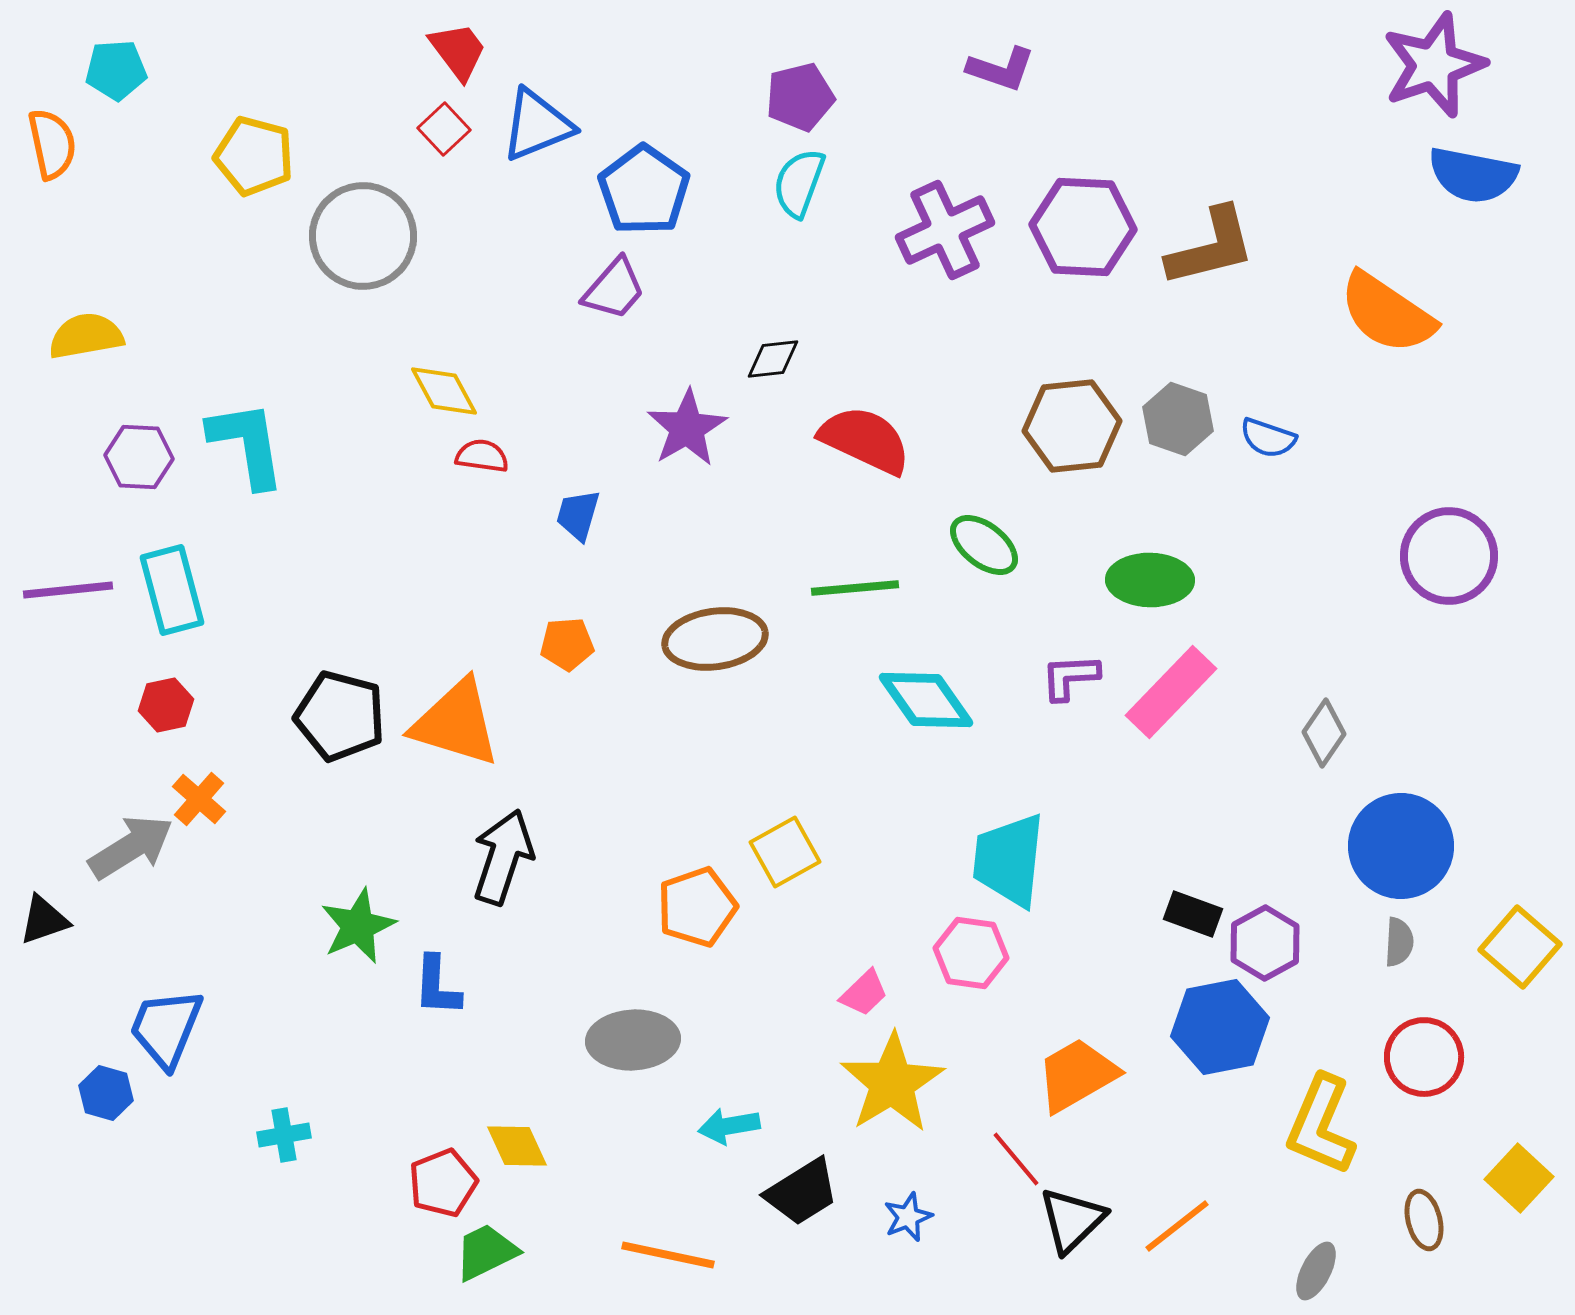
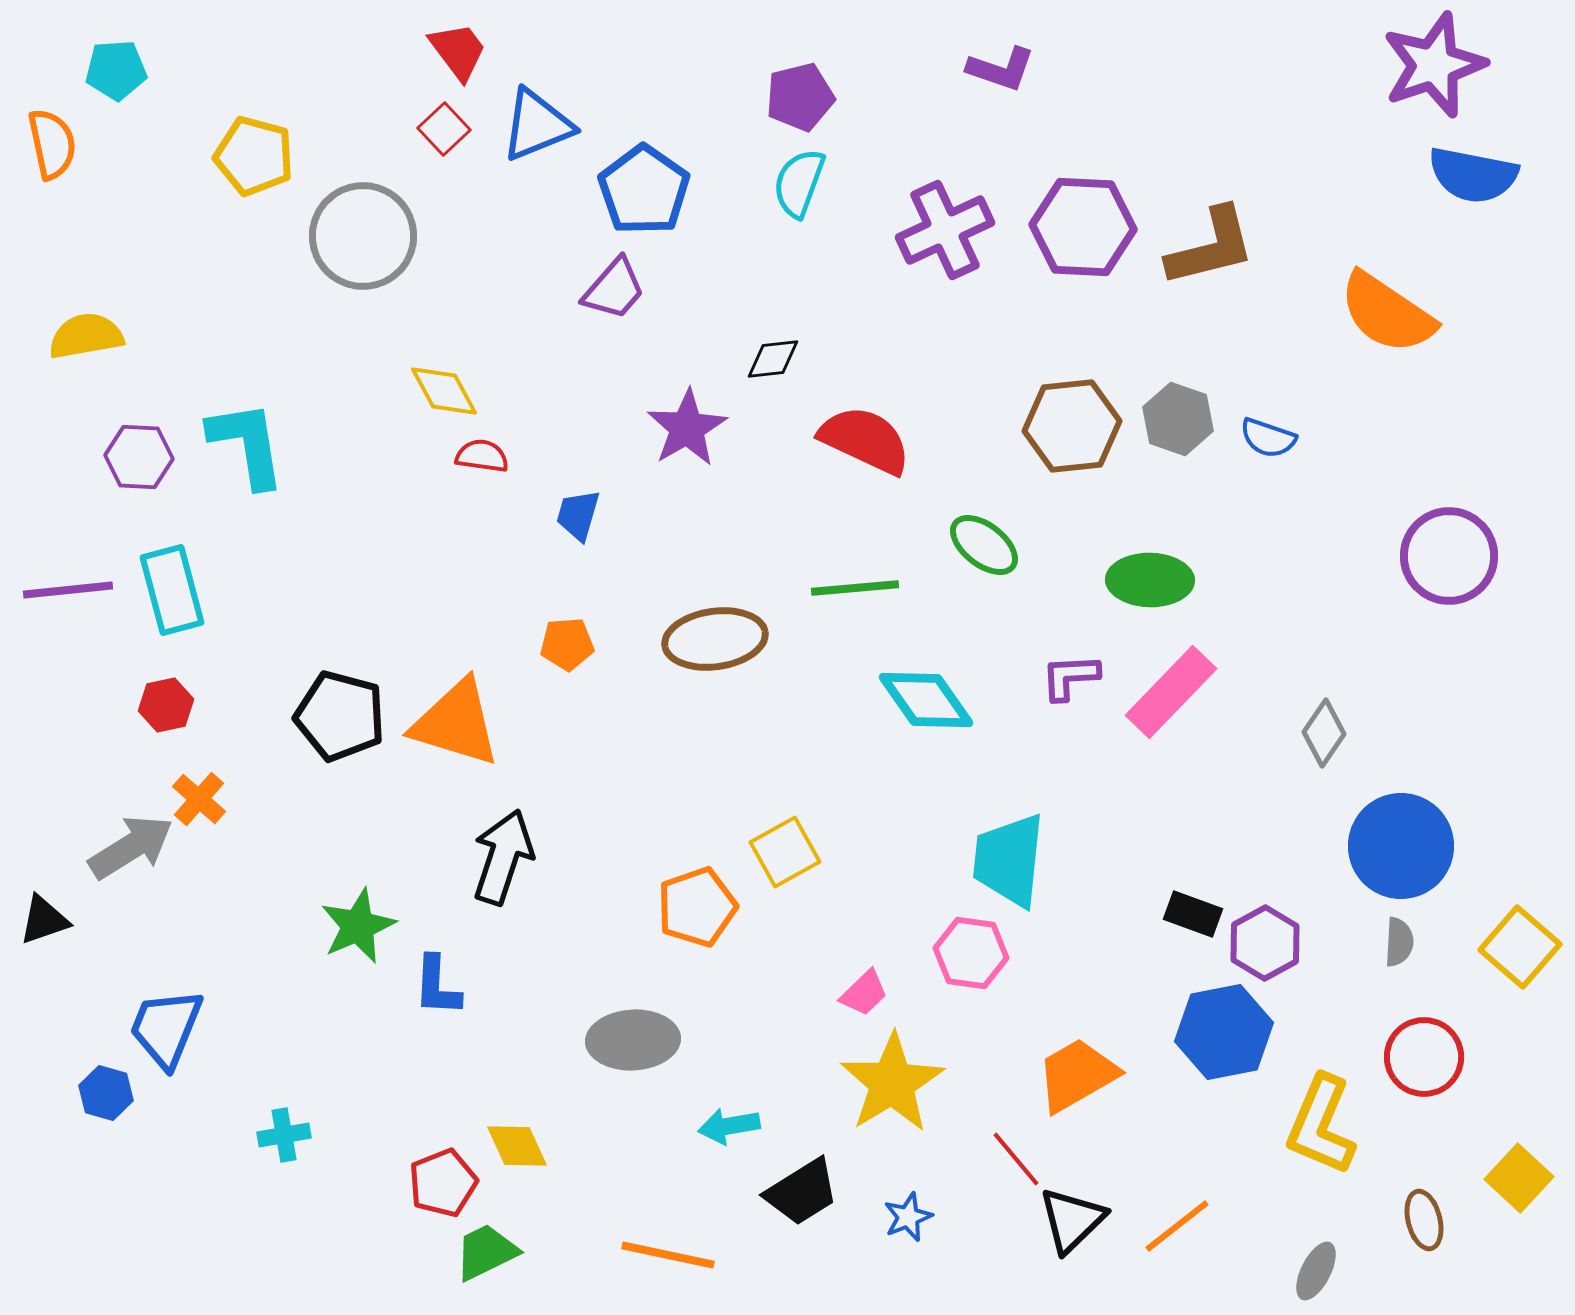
blue hexagon at (1220, 1027): moved 4 px right, 5 px down
